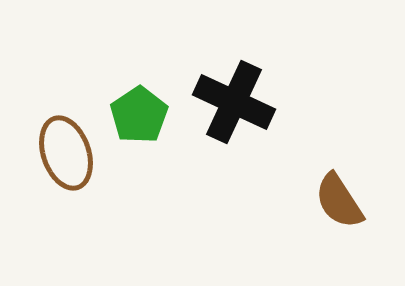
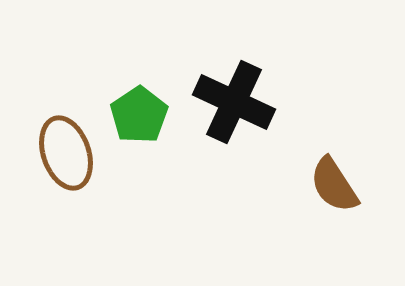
brown semicircle: moved 5 px left, 16 px up
